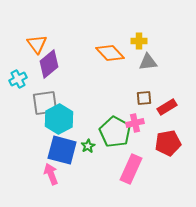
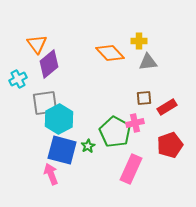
red pentagon: moved 2 px right, 2 px down; rotated 10 degrees counterclockwise
